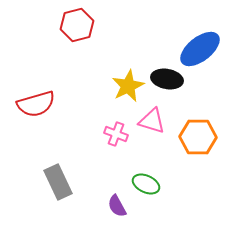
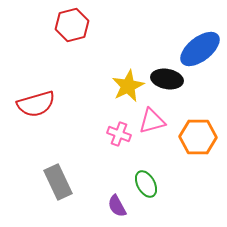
red hexagon: moved 5 px left
pink triangle: rotated 32 degrees counterclockwise
pink cross: moved 3 px right
green ellipse: rotated 36 degrees clockwise
